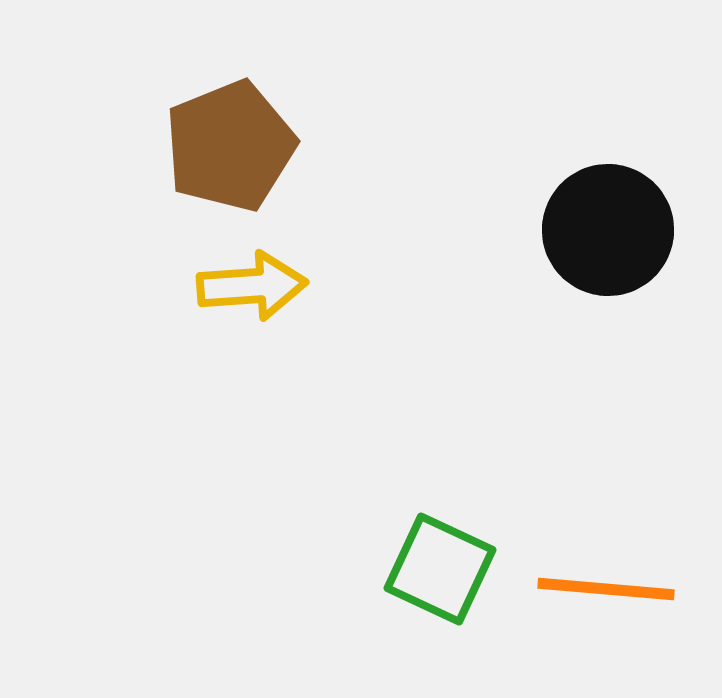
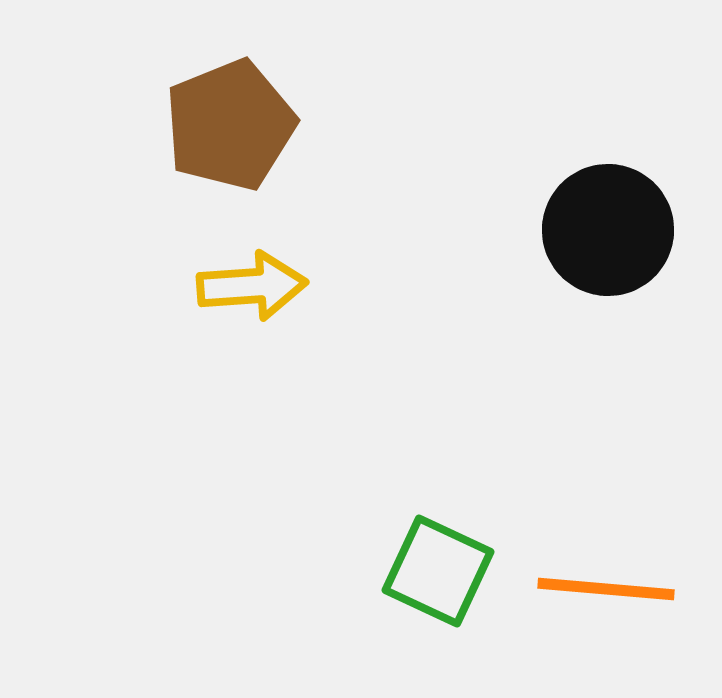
brown pentagon: moved 21 px up
green square: moved 2 px left, 2 px down
